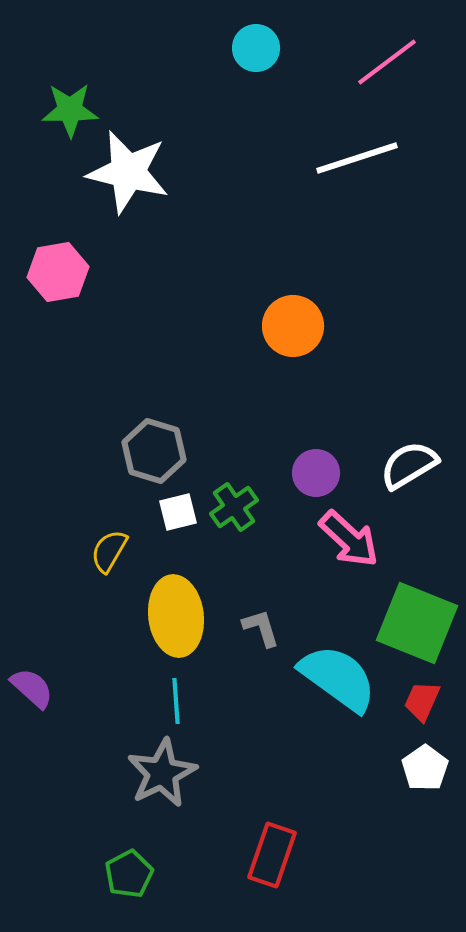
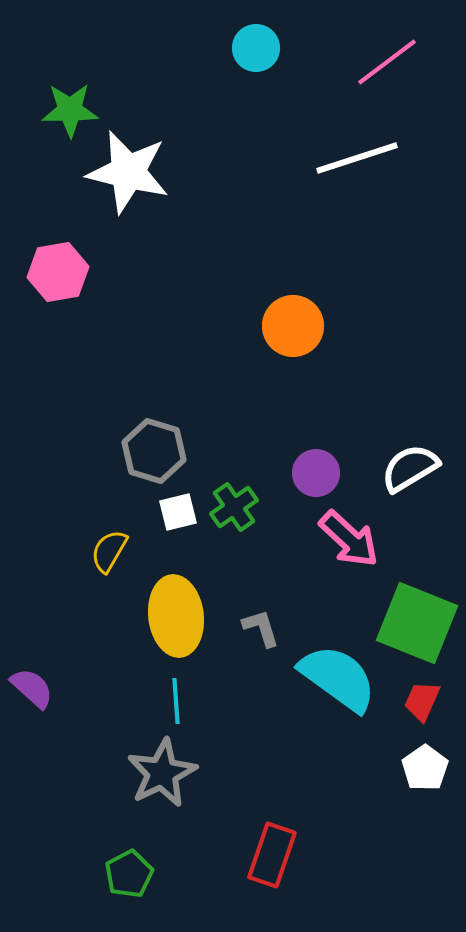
white semicircle: moved 1 px right, 3 px down
